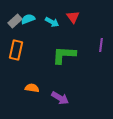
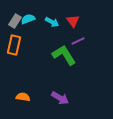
red triangle: moved 4 px down
gray rectangle: rotated 16 degrees counterclockwise
purple line: moved 23 px left, 4 px up; rotated 56 degrees clockwise
orange rectangle: moved 2 px left, 5 px up
green L-shape: rotated 55 degrees clockwise
orange semicircle: moved 9 px left, 9 px down
